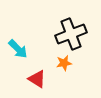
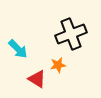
orange star: moved 6 px left, 2 px down
